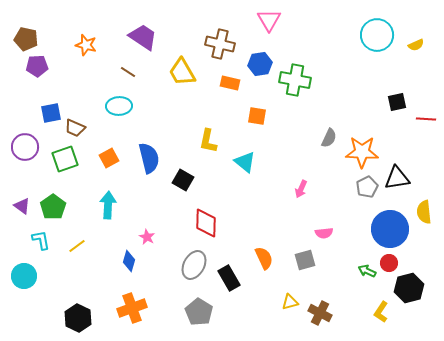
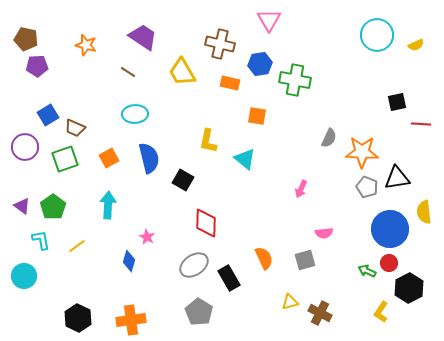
cyan ellipse at (119, 106): moved 16 px right, 8 px down
blue square at (51, 113): moved 3 px left, 2 px down; rotated 20 degrees counterclockwise
red line at (426, 119): moved 5 px left, 5 px down
cyan triangle at (245, 162): moved 3 px up
gray pentagon at (367, 187): rotated 25 degrees counterclockwise
gray ellipse at (194, 265): rotated 28 degrees clockwise
black hexagon at (409, 288): rotated 12 degrees counterclockwise
orange cross at (132, 308): moved 1 px left, 12 px down; rotated 12 degrees clockwise
